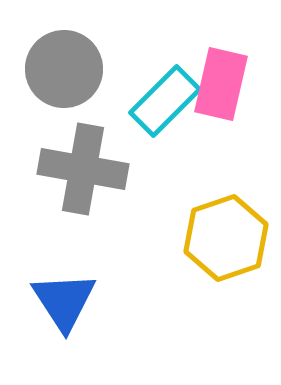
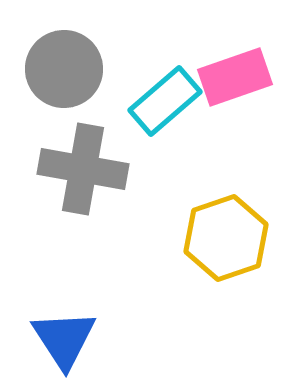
pink rectangle: moved 14 px right, 7 px up; rotated 58 degrees clockwise
cyan rectangle: rotated 4 degrees clockwise
blue triangle: moved 38 px down
